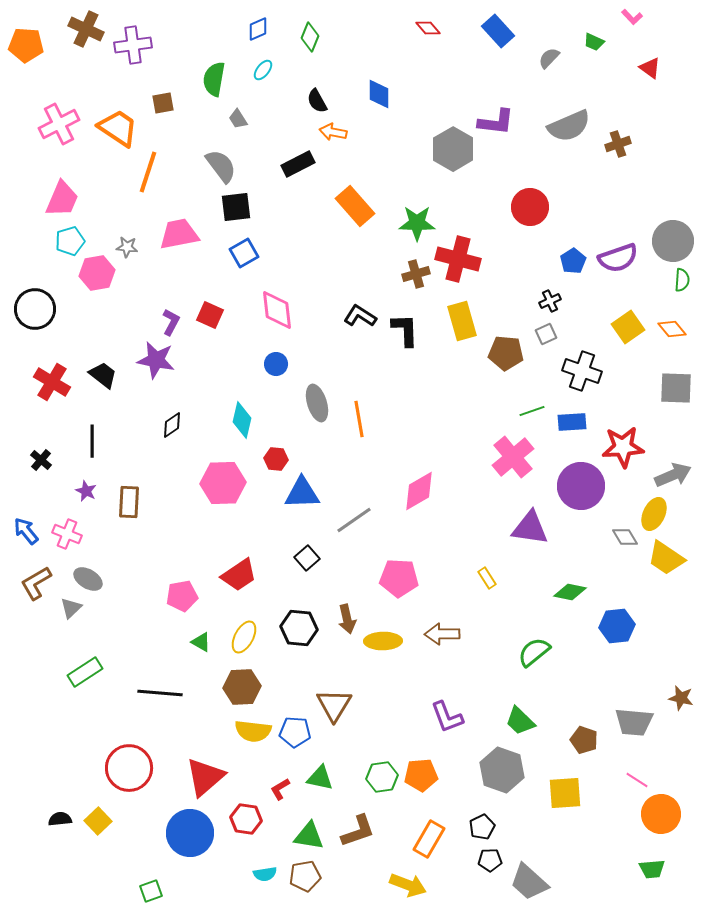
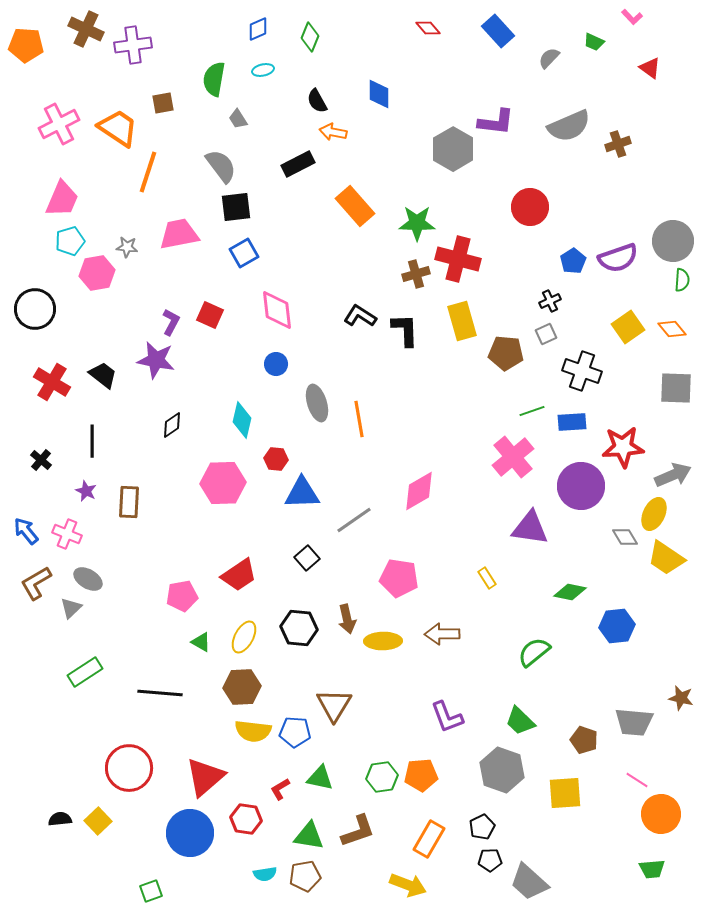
cyan ellipse at (263, 70): rotated 40 degrees clockwise
pink pentagon at (399, 578): rotated 6 degrees clockwise
